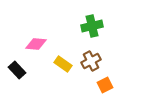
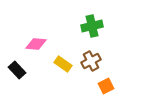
orange square: moved 1 px right, 1 px down
